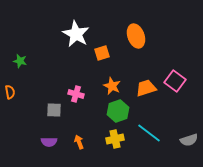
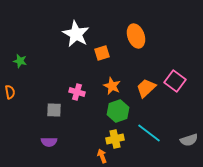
orange trapezoid: rotated 25 degrees counterclockwise
pink cross: moved 1 px right, 2 px up
orange arrow: moved 23 px right, 14 px down
